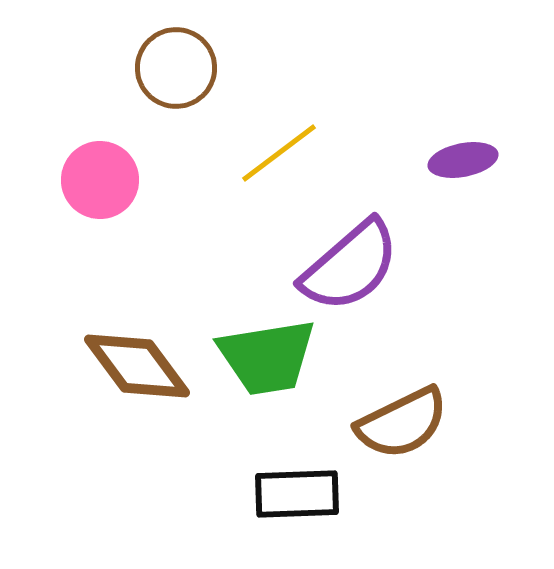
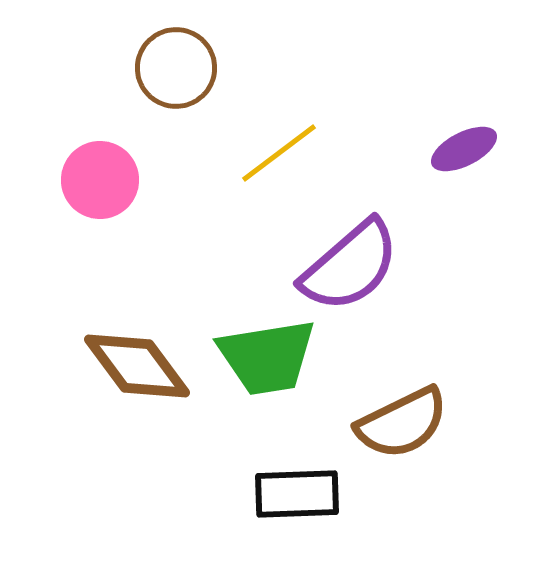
purple ellipse: moved 1 px right, 11 px up; rotated 16 degrees counterclockwise
